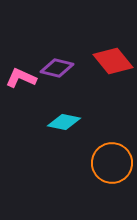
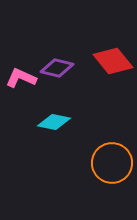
cyan diamond: moved 10 px left
